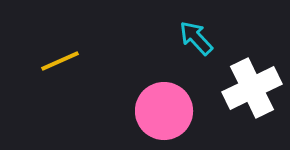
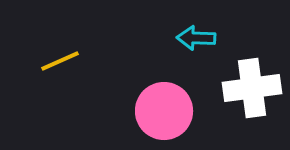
cyan arrow: rotated 45 degrees counterclockwise
white cross: rotated 18 degrees clockwise
